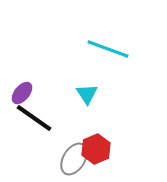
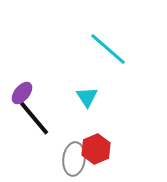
cyan line: rotated 21 degrees clockwise
cyan triangle: moved 3 px down
black line: rotated 15 degrees clockwise
gray ellipse: rotated 24 degrees counterclockwise
